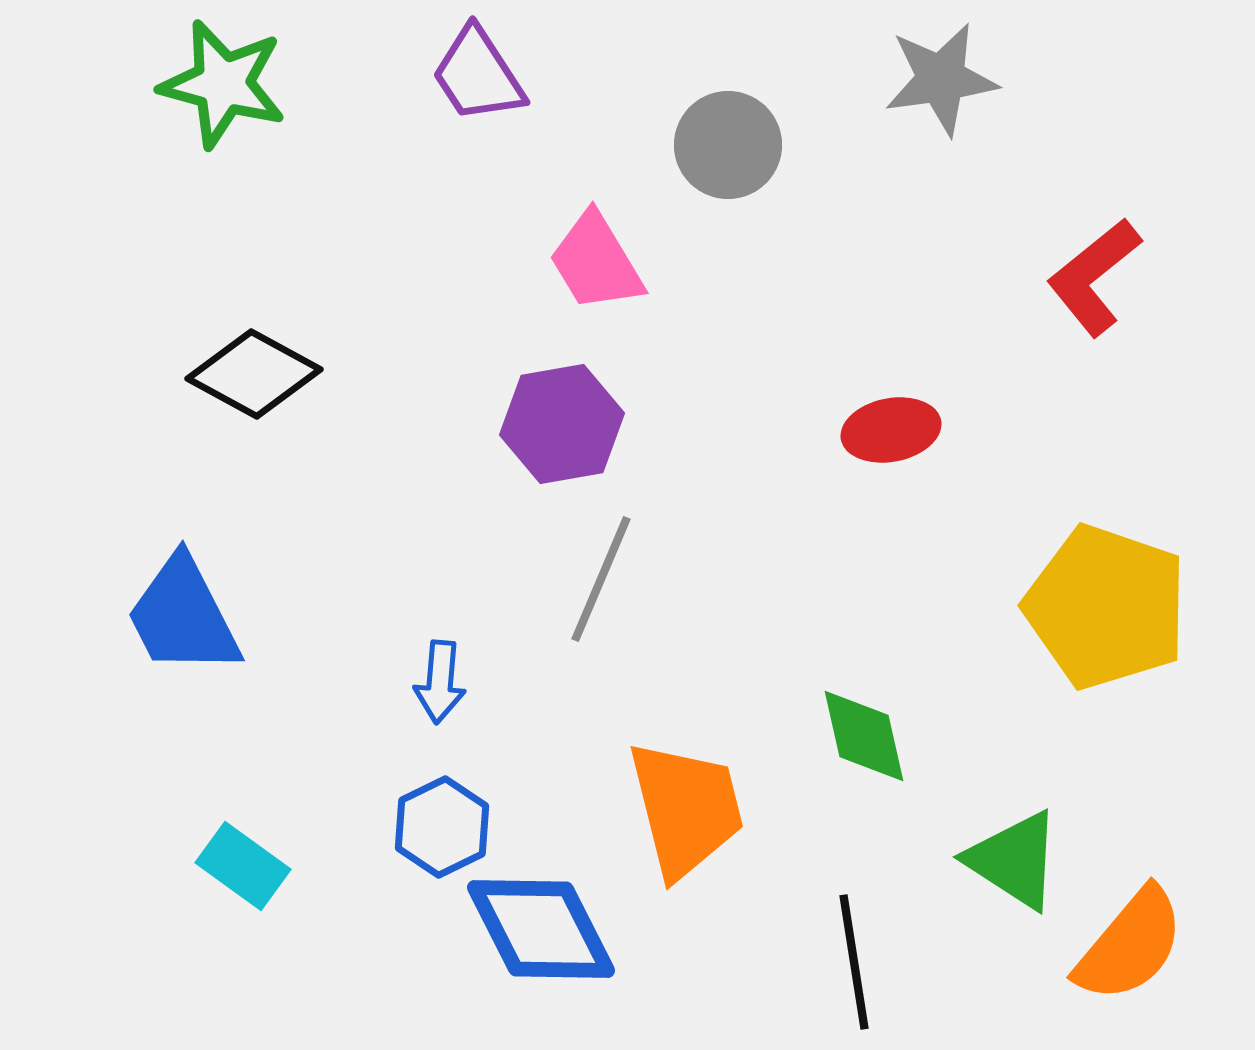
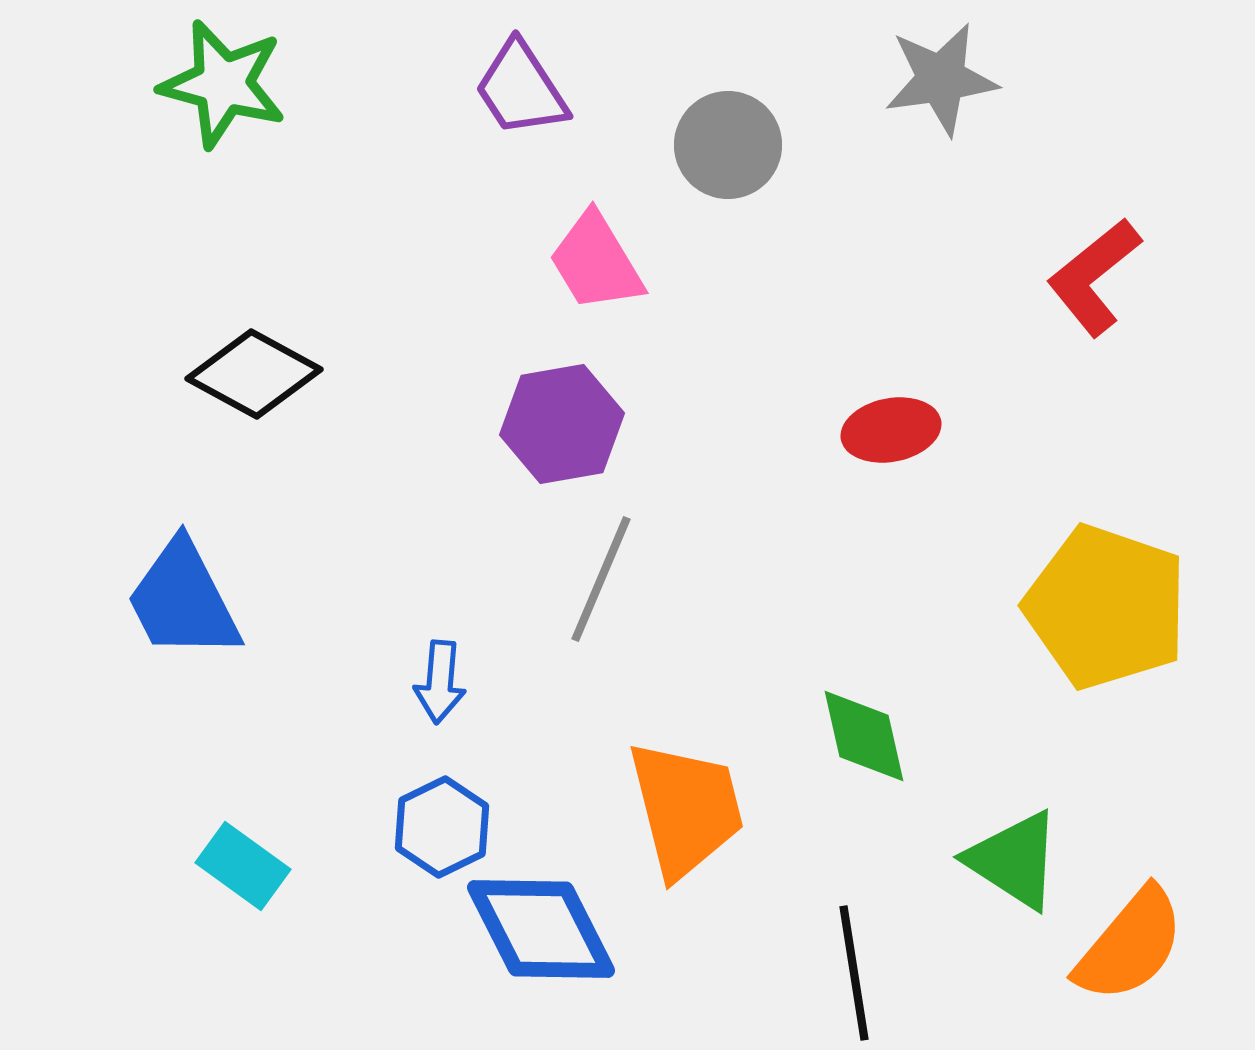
purple trapezoid: moved 43 px right, 14 px down
blue trapezoid: moved 16 px up
black line: moved 11 px down
